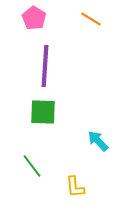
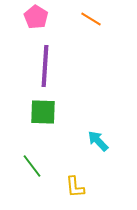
pink pentagon: moved 2 px right, 1 px up
